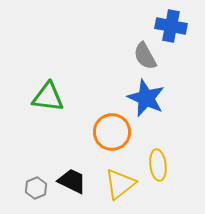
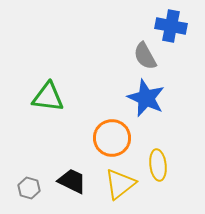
orange circle: moved 6 px down
gray hexagon: moved 7 px left; rotated 20 degrees counterclockwise
